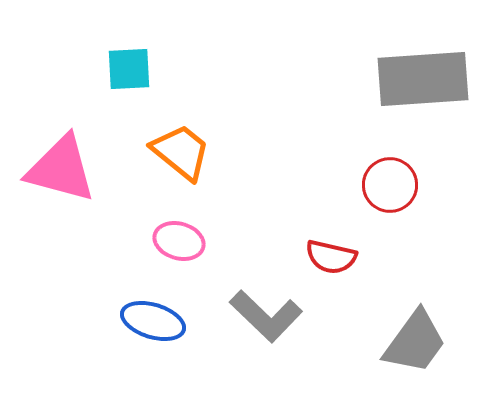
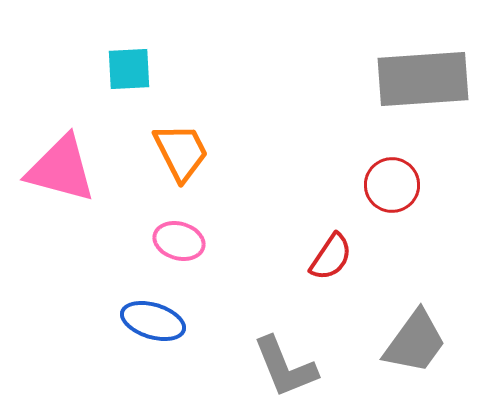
orange trapezoid: rotated 24 degrees clockwise
red circle: moved 2 px right
red semicircle: rotated 69 degrees counterclockwise
gray L-shape: moved 19 px right, 51 px down; rotated 24 degrees clockwise
